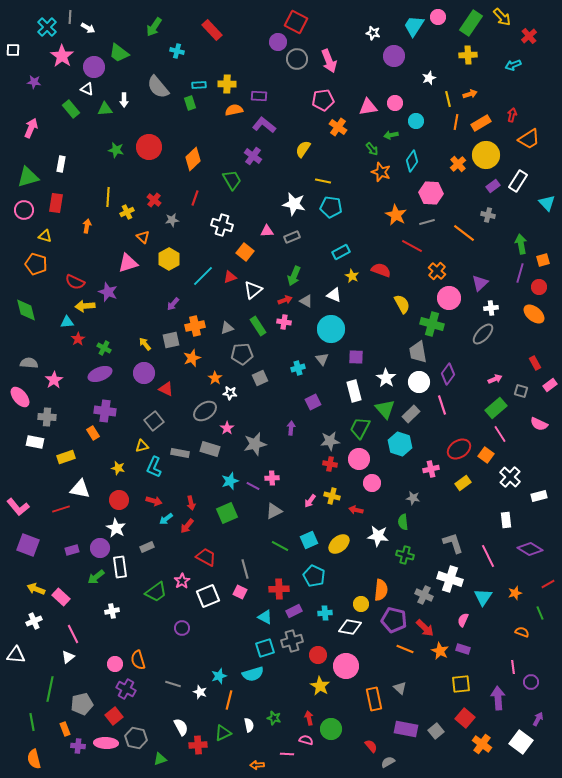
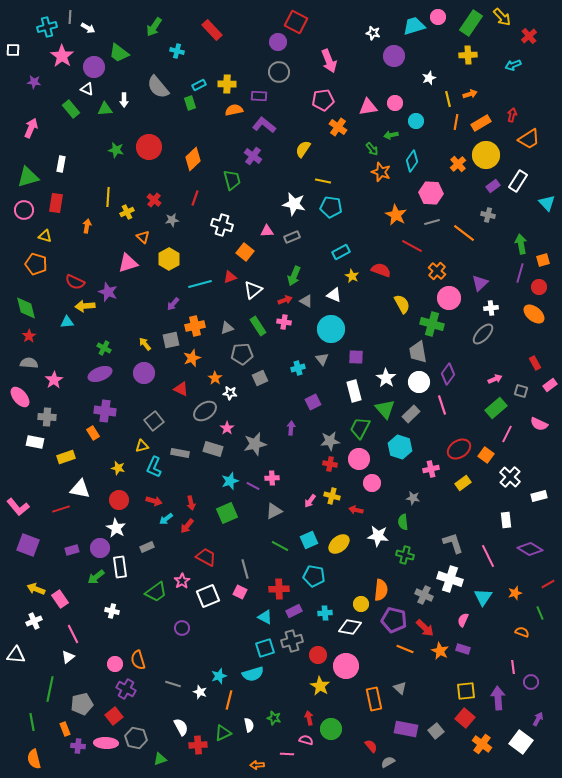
cyan trapezoid at (414, 26): rotated 40 degrees clockwise
cyan cross at (47, 27): rotated 30 degrees clockwise
gray circle at (297, 59): moved 18 px left, 13 px down
cyan rectangle at (199, 85): rotated 24 degrees counterclockwise
green trapezoid at (232, 180): rotated 15 degrees clockwise
gray line at (427, 222): moved 5 px right
cyan line at (203, 276): moved 3 px left, 8 px down; rotated 30 degrees clockwise
green diamond at (26, 310): moved 2 px up
red star at (78, 339): moved 49 px left, 3 px up
red triangle at (166, 389): moved 15 px right
pink line at (500, 434): moved 7 px right; rotated 60 degrees clockwise
cyan hexagon at (400, 444): moved 3 px down
gray rectangle at (210, 449): moved 3 px right
cyan pentagon at (314, 576): rotated 15 degrees counterclockwise
pink rectangle at (61, 597): moved 1 px left, 2 px down; rotated 12 degrees clockwise
white cross at (112, 611): rotated 24 degrees clockwise
yellow square at (461, 684): moved 5 px right, 7 px down
